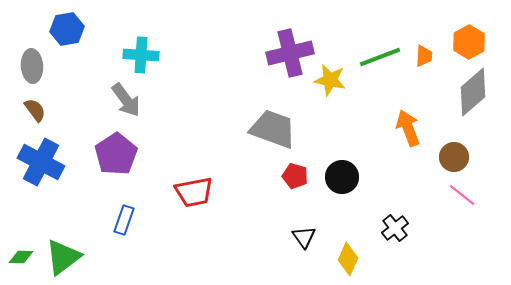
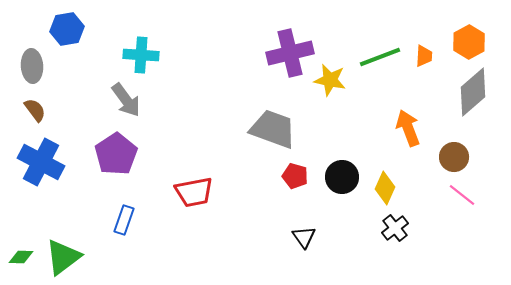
yellow diamond: moved 37 px right, 71 px up
